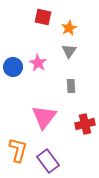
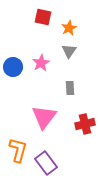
pink star: moved 3 px right; rotated 12 degrees clockwise
gray rectangle: moved 1 px left, 2 px down
purple rectangle: moved 2 px left, 2 px down
